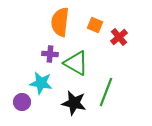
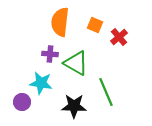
green line: rotated 44 degrees counterclockwise
black star: moved 3 px down; rotated 10 degrees counterclockwise
